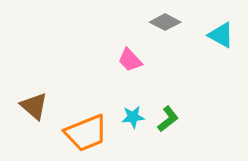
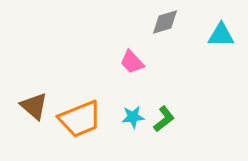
gray diamond: rotated 44 degrees counterclockwise
cyan triangle: rotated 28 degrees counterclockwise
pink trapezoid: moved 2 px right, 2 px down
green L-shape: moved 4 px left
orange trapezoid: moved 6 px left, 14 px up
